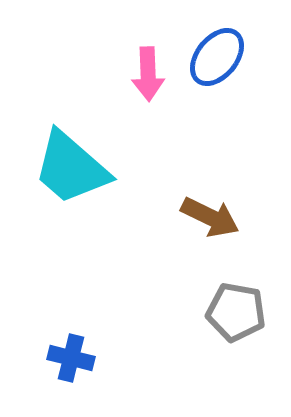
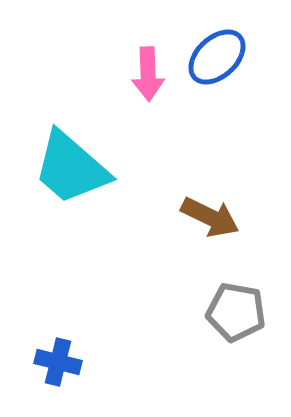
blue ellipse: rotated 8 degrees clockwise
blue cross: moved 13 px left, 4 px down
